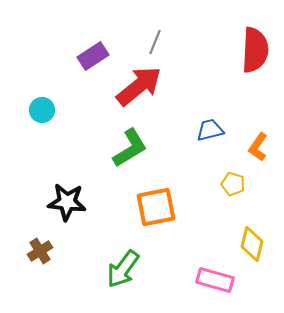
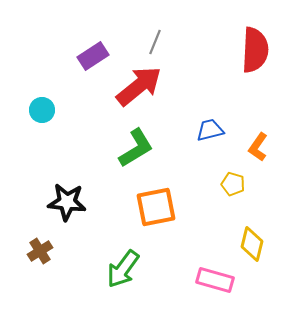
green L-shape: moved 6 px right
